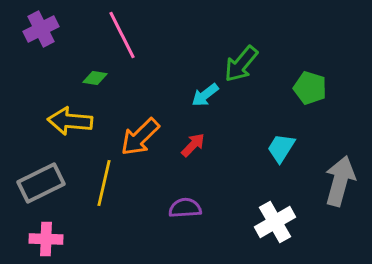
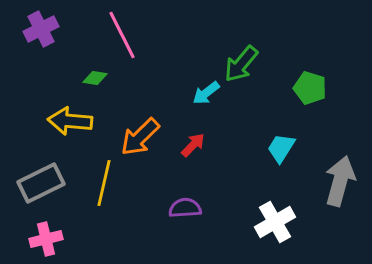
cyan arrow: moved 1 px right, 2 px up
pink cross: rotated 16 degrees counterclockwise
